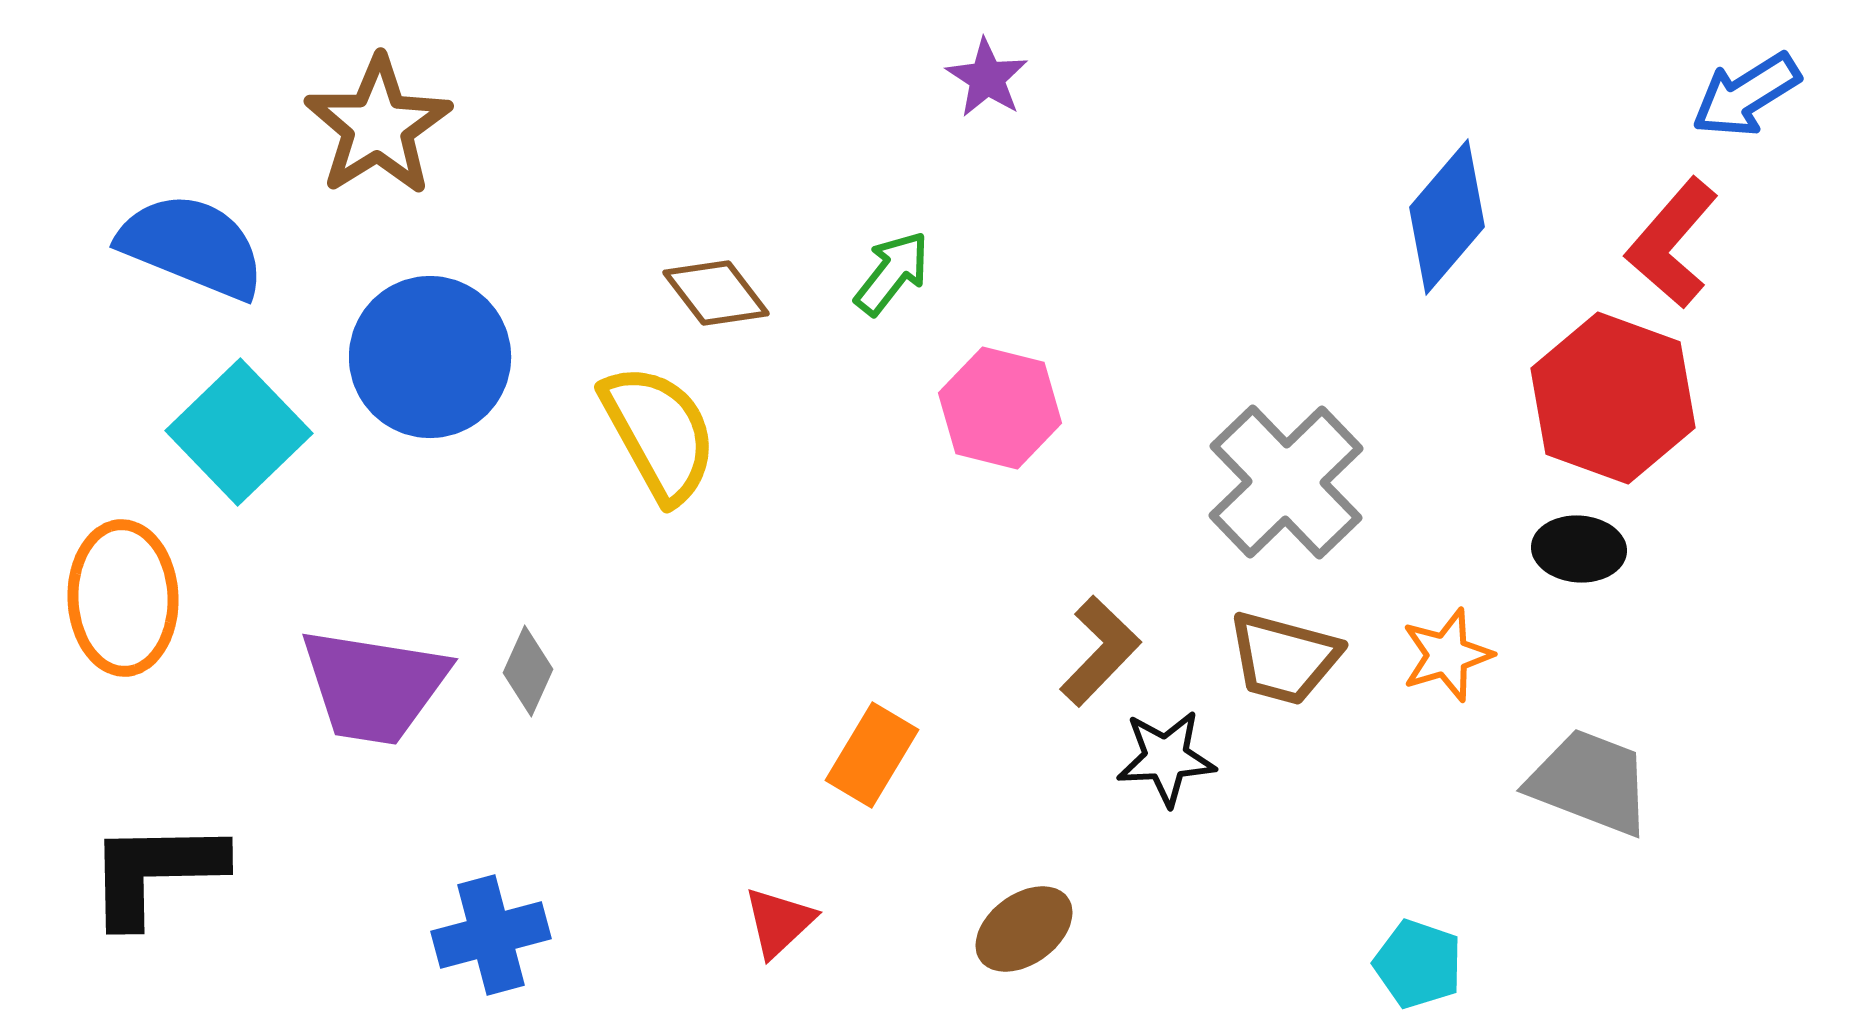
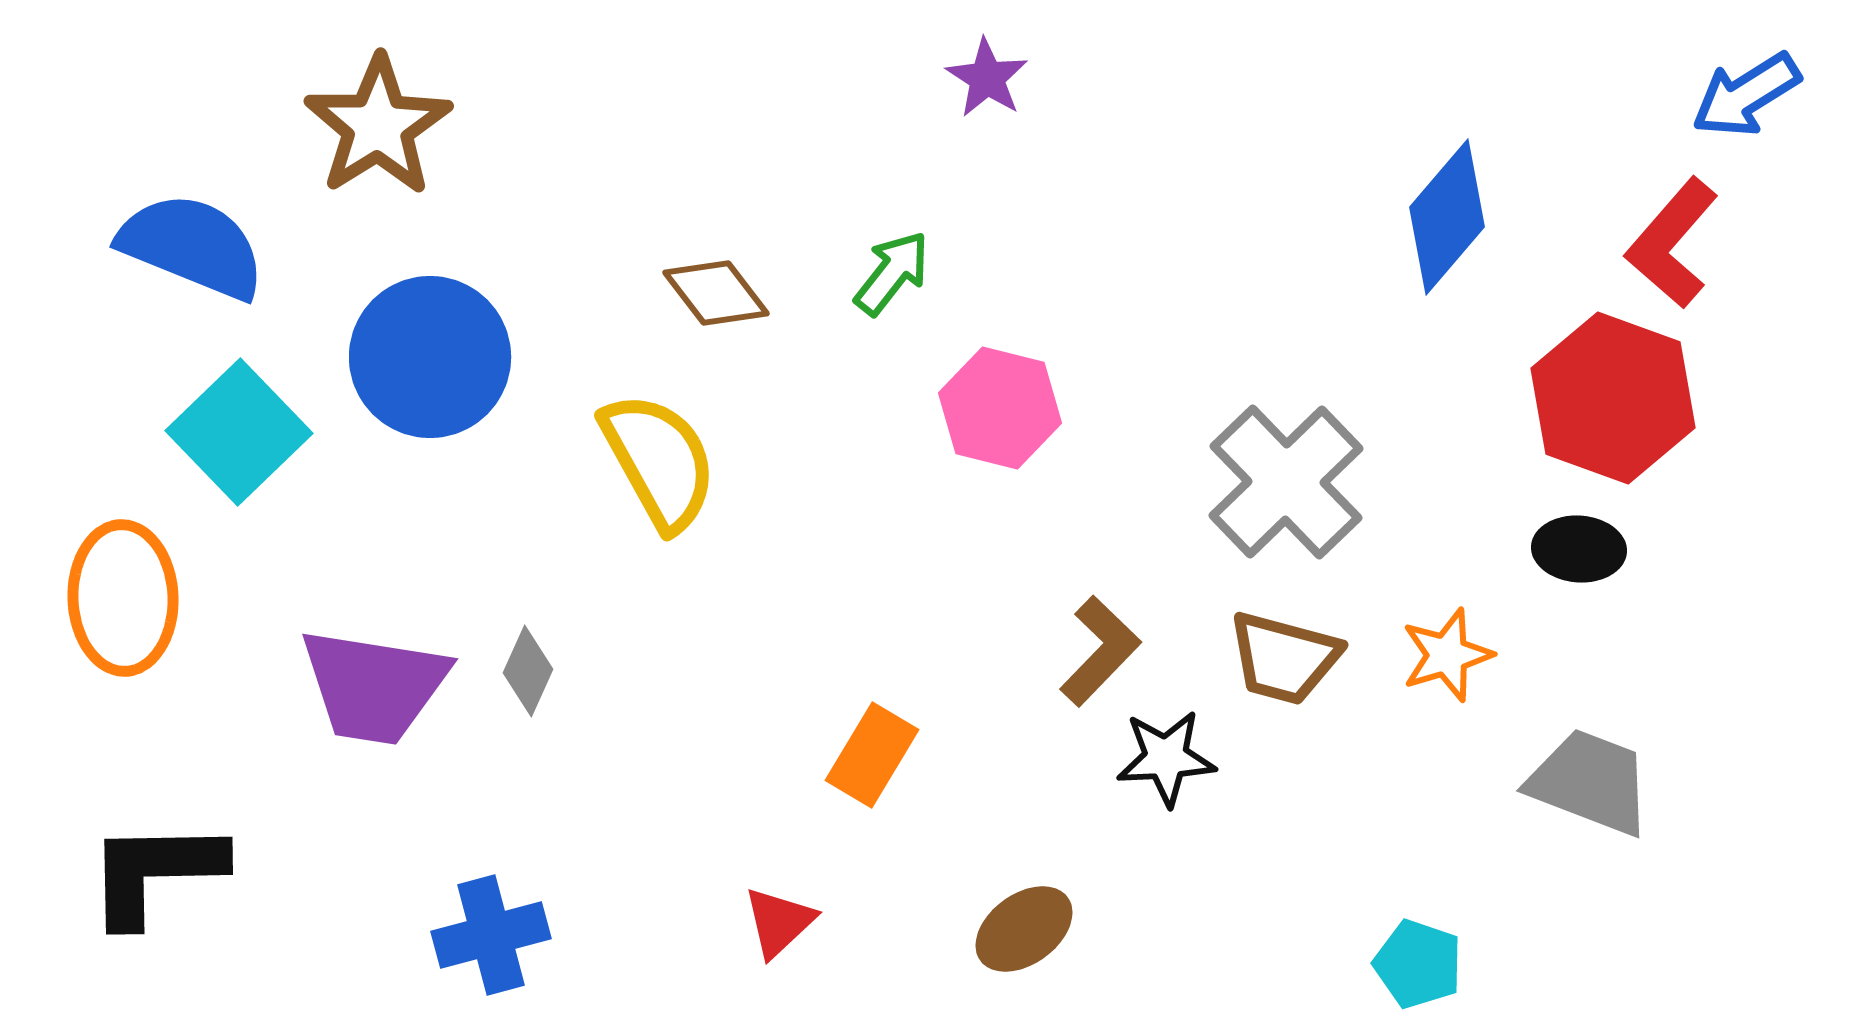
yellow semicircle: moved 28 px down
